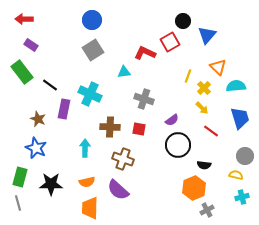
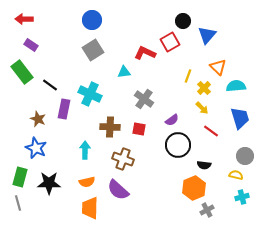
gray cross at (144, 99): rotated 18 degrees clockwise
cyan arrow at (85, 148): moved 2 px down
black star at (51, 184): moved 2 px left, 1 px up
